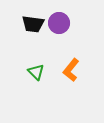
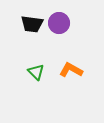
black trapezoid: moved 1 px left
orange L-shape: rotated 80 degrees clockwise
